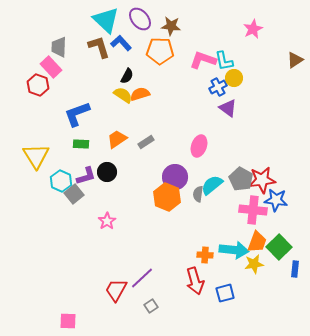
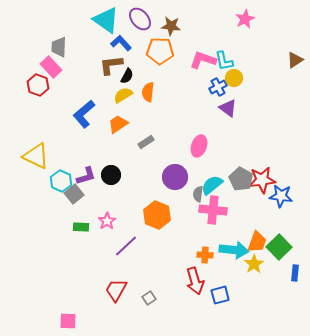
cyan triangle at (106, 20): rotated 8 degrees counterclockwise
pink star at (253, 29): moved 8 px left, 10 px up
brown L-shape at (99, 47): moved 12 px right, 18 px down; rotated 80 degrees counterclockwise
orange semicircle at (140, 94): moved 8 px right, 2 px up; rotated 66 degrees counterclockwise
yellow semicircle at (123, 95): rotated 66 degrees counterclockwise
blue L-shape at (77, 114): moved 7 px right; rotated 20 degrees counterclockwise
orange trapezoid at (117, 139): moved 1 px right, 15 px up
green rectangle at (81, 144): moved 83 px down
yellow triangle at (36, 156): rotated 32 degrees counterclockwise
black circle at (107, 172): moved 4 px right, 3 px down
orange hexagon at (167, 197): moved 10 px left, 18 px down
blue star at (276, 200): moved 5 px right, 4 px up
pink cross at (253, 210): moved 40 px left
yellow star at (254, 264): rotated 24 degrees counterclockwise
blue rectangle at (295, 269): moved 4 px down
purple line at (142, 278): moved 16 px left, 32 px up
blue square at (225, 293): moved 5 px left, 2 px down
gray square at (151, 306): moved 2 px left, 8 px up
